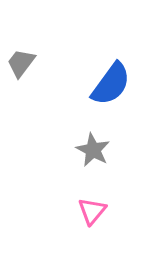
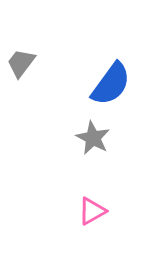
gray star: moved 12 px up
pink triangle: rotated 20 degrees clockwise
